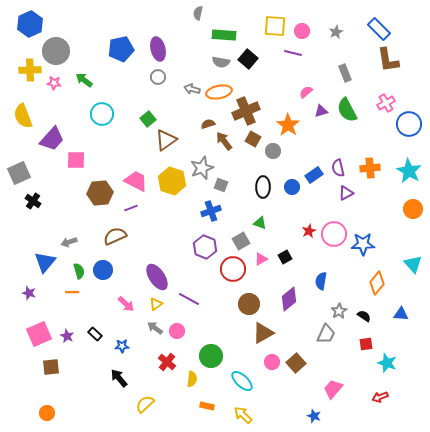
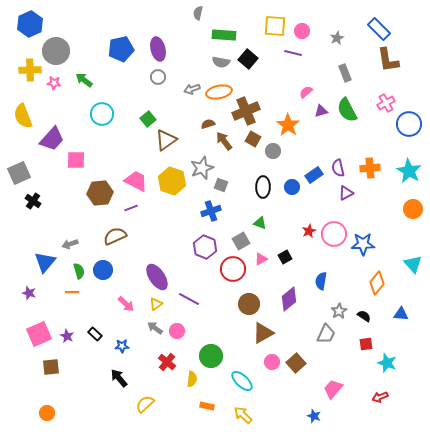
gray star at (336, 32): moved 1 px right, 6 px down
gray arrow at (192, 89): rotated 35 degrees counterclockwise
gray arrow at (69, 242): moved 1 px right, 2 px down
